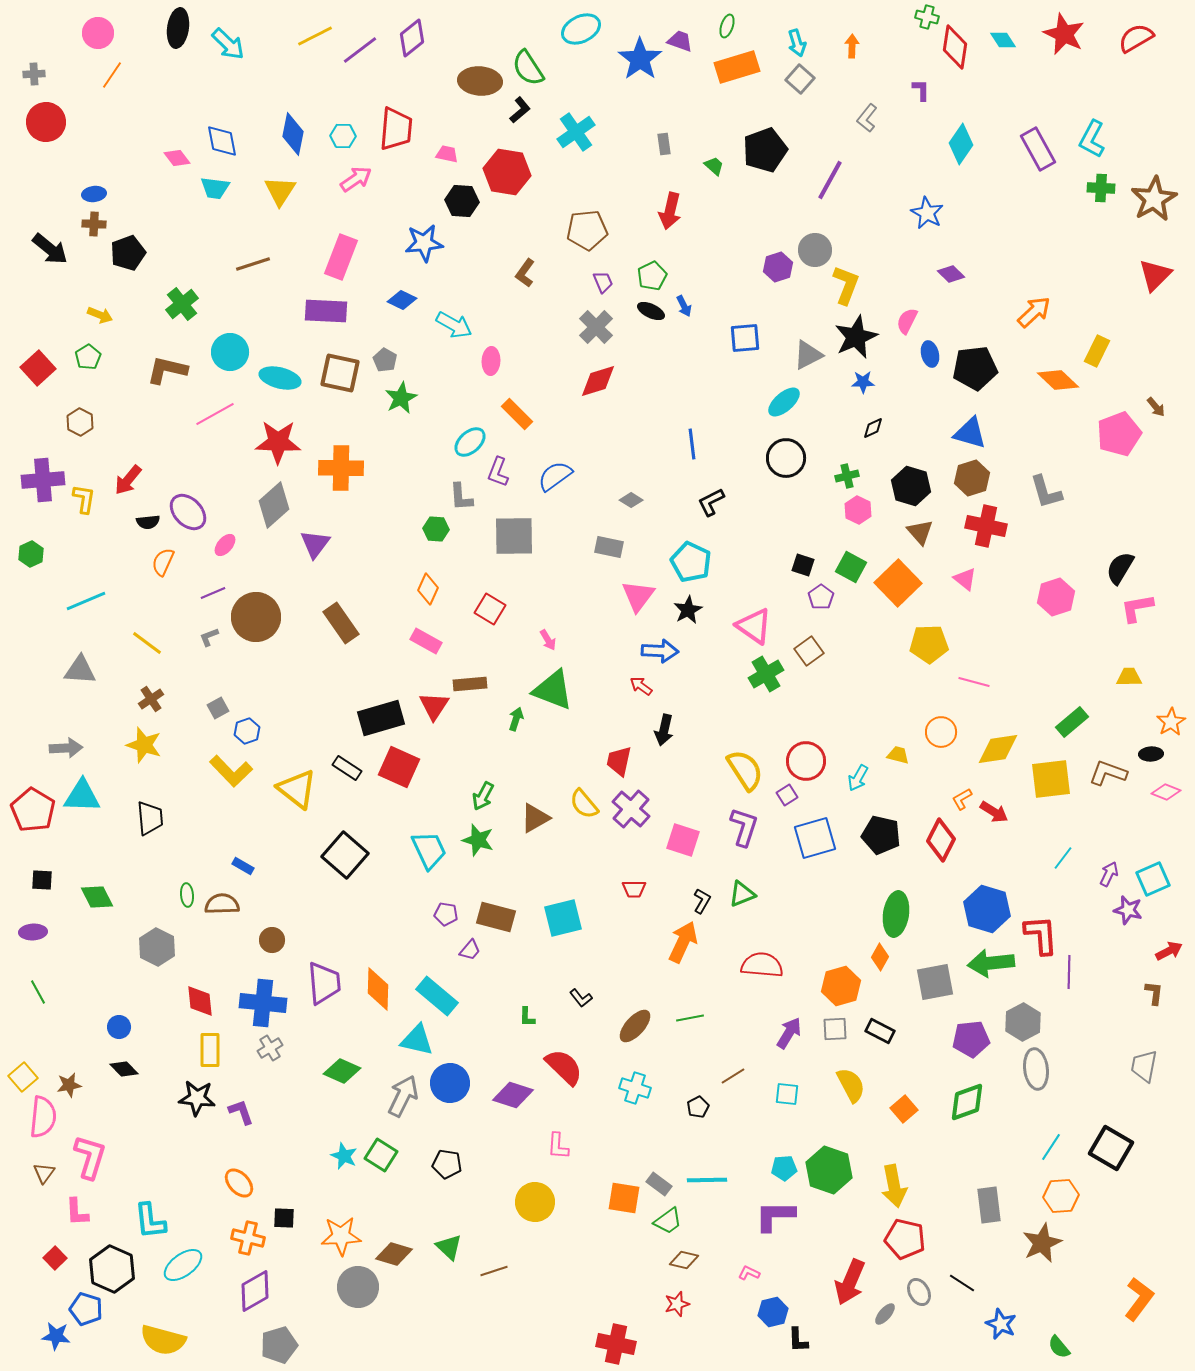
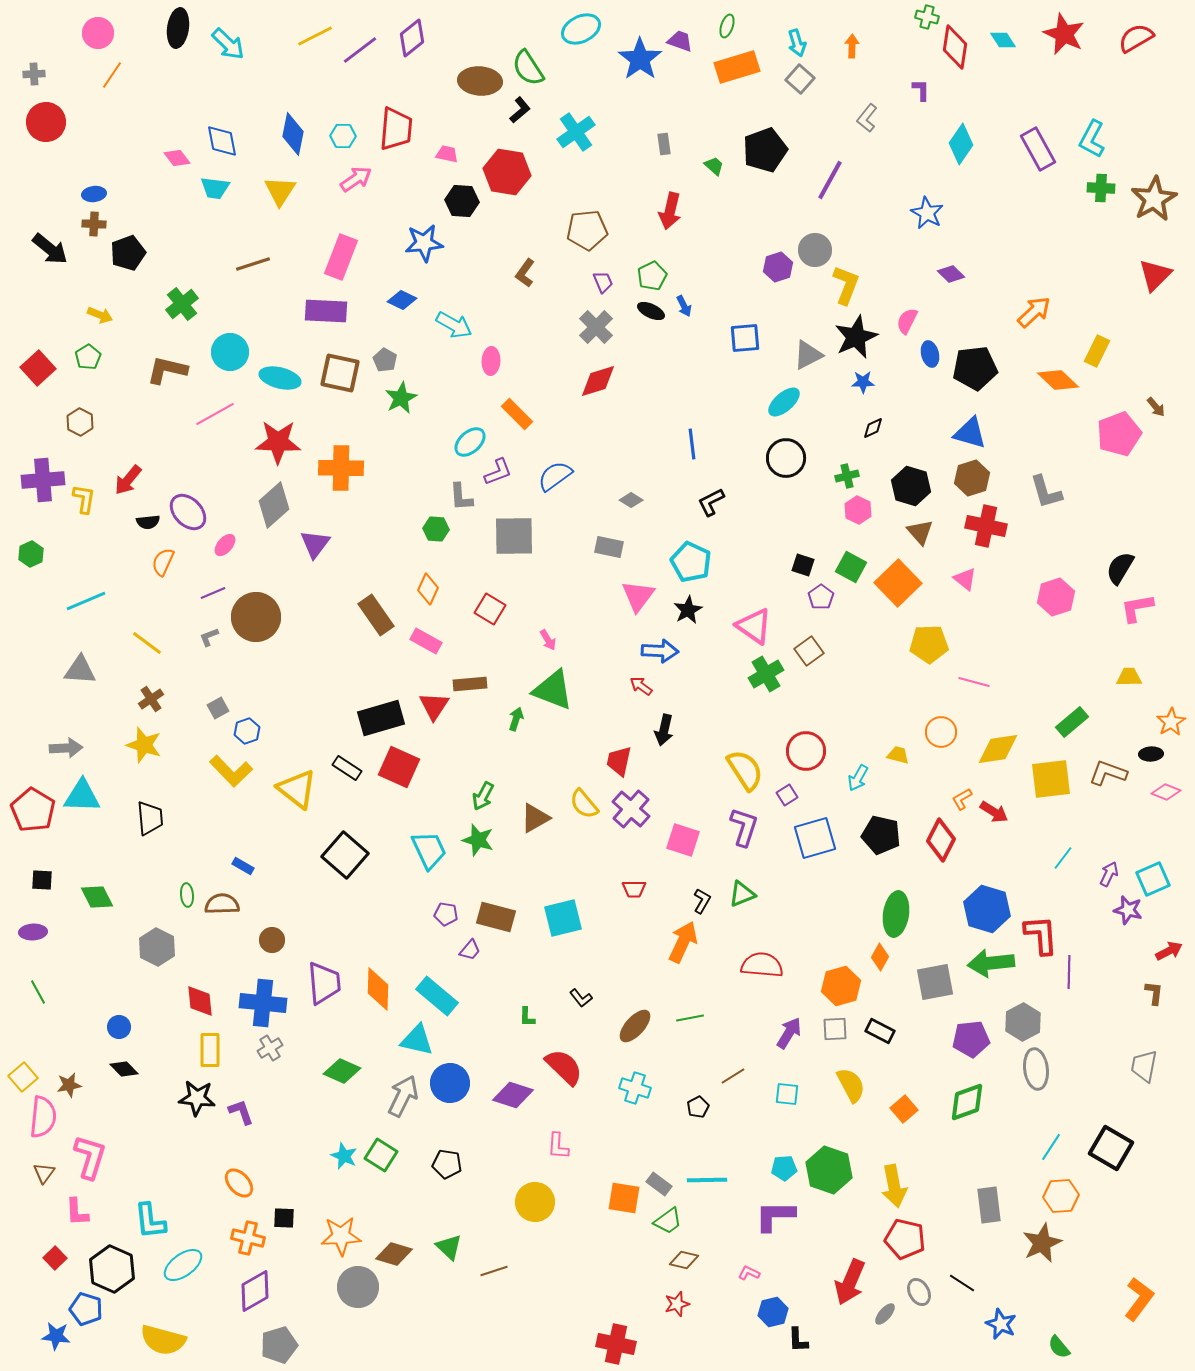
purple L-shape at (498, 472): rotated 132 degrees counterclockwise
brown rectangle at (341, 623): moved 35 px right, 8 px up
red circle at (806, 761): moved 10 px up
